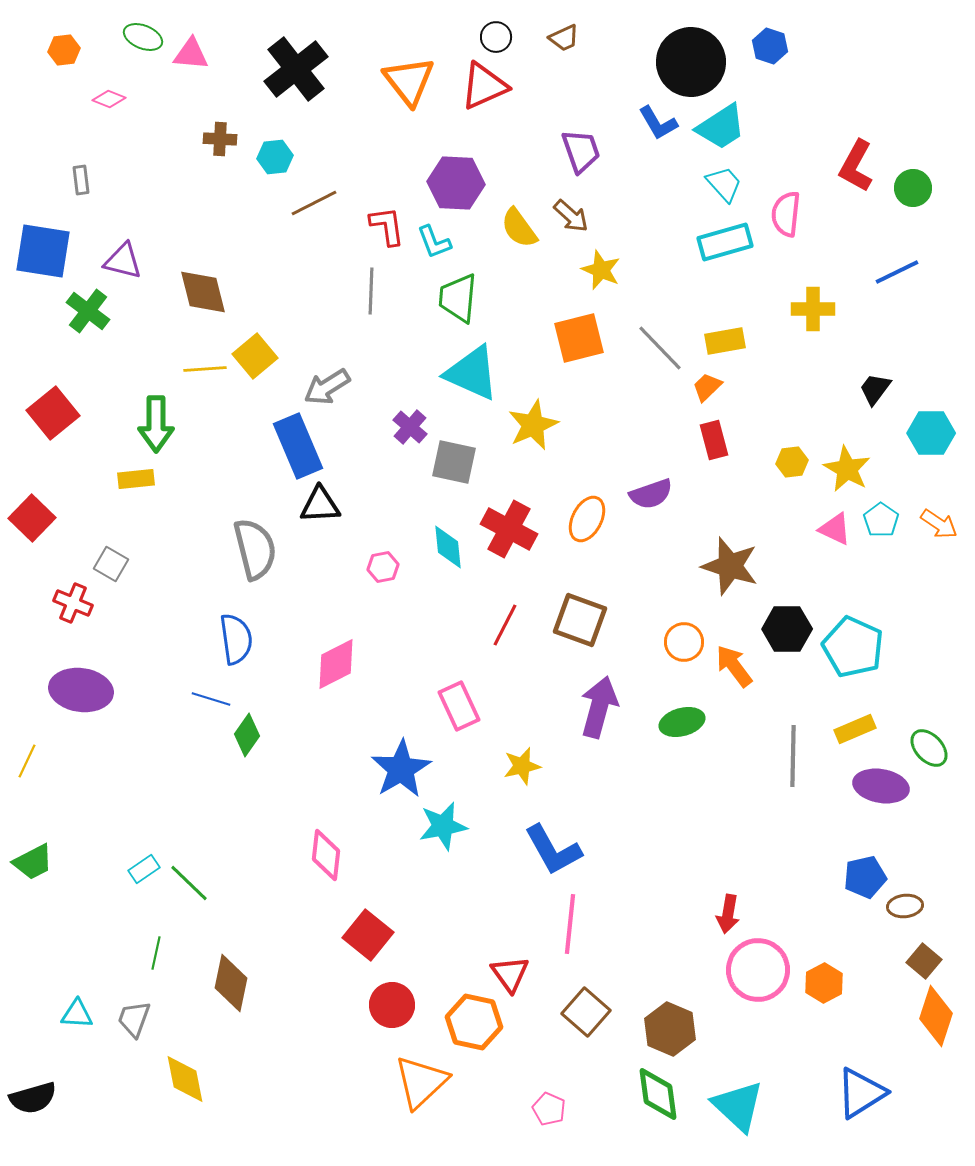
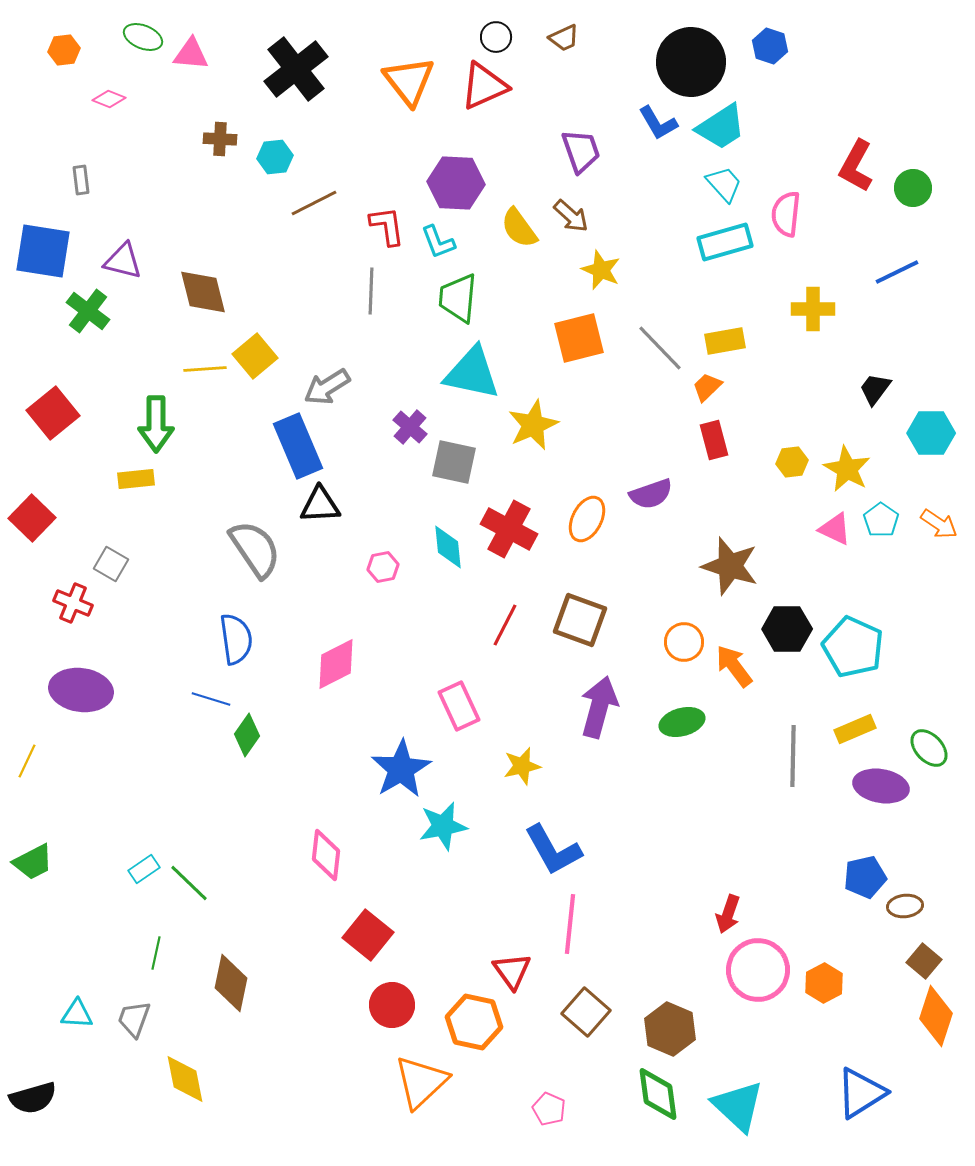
cyan L-shape at (434, 242): moved 4 px right
cyan triangle at (472, 373): rotated 12 degrees counterclockwise
gray semicircle at (255, 549): rotated 20 degrees counterclockwise
red arrow at (728, 914): rotated 9 degrees clockwise
red triangle at (510, 974): moved 2 px right, 3 px up
